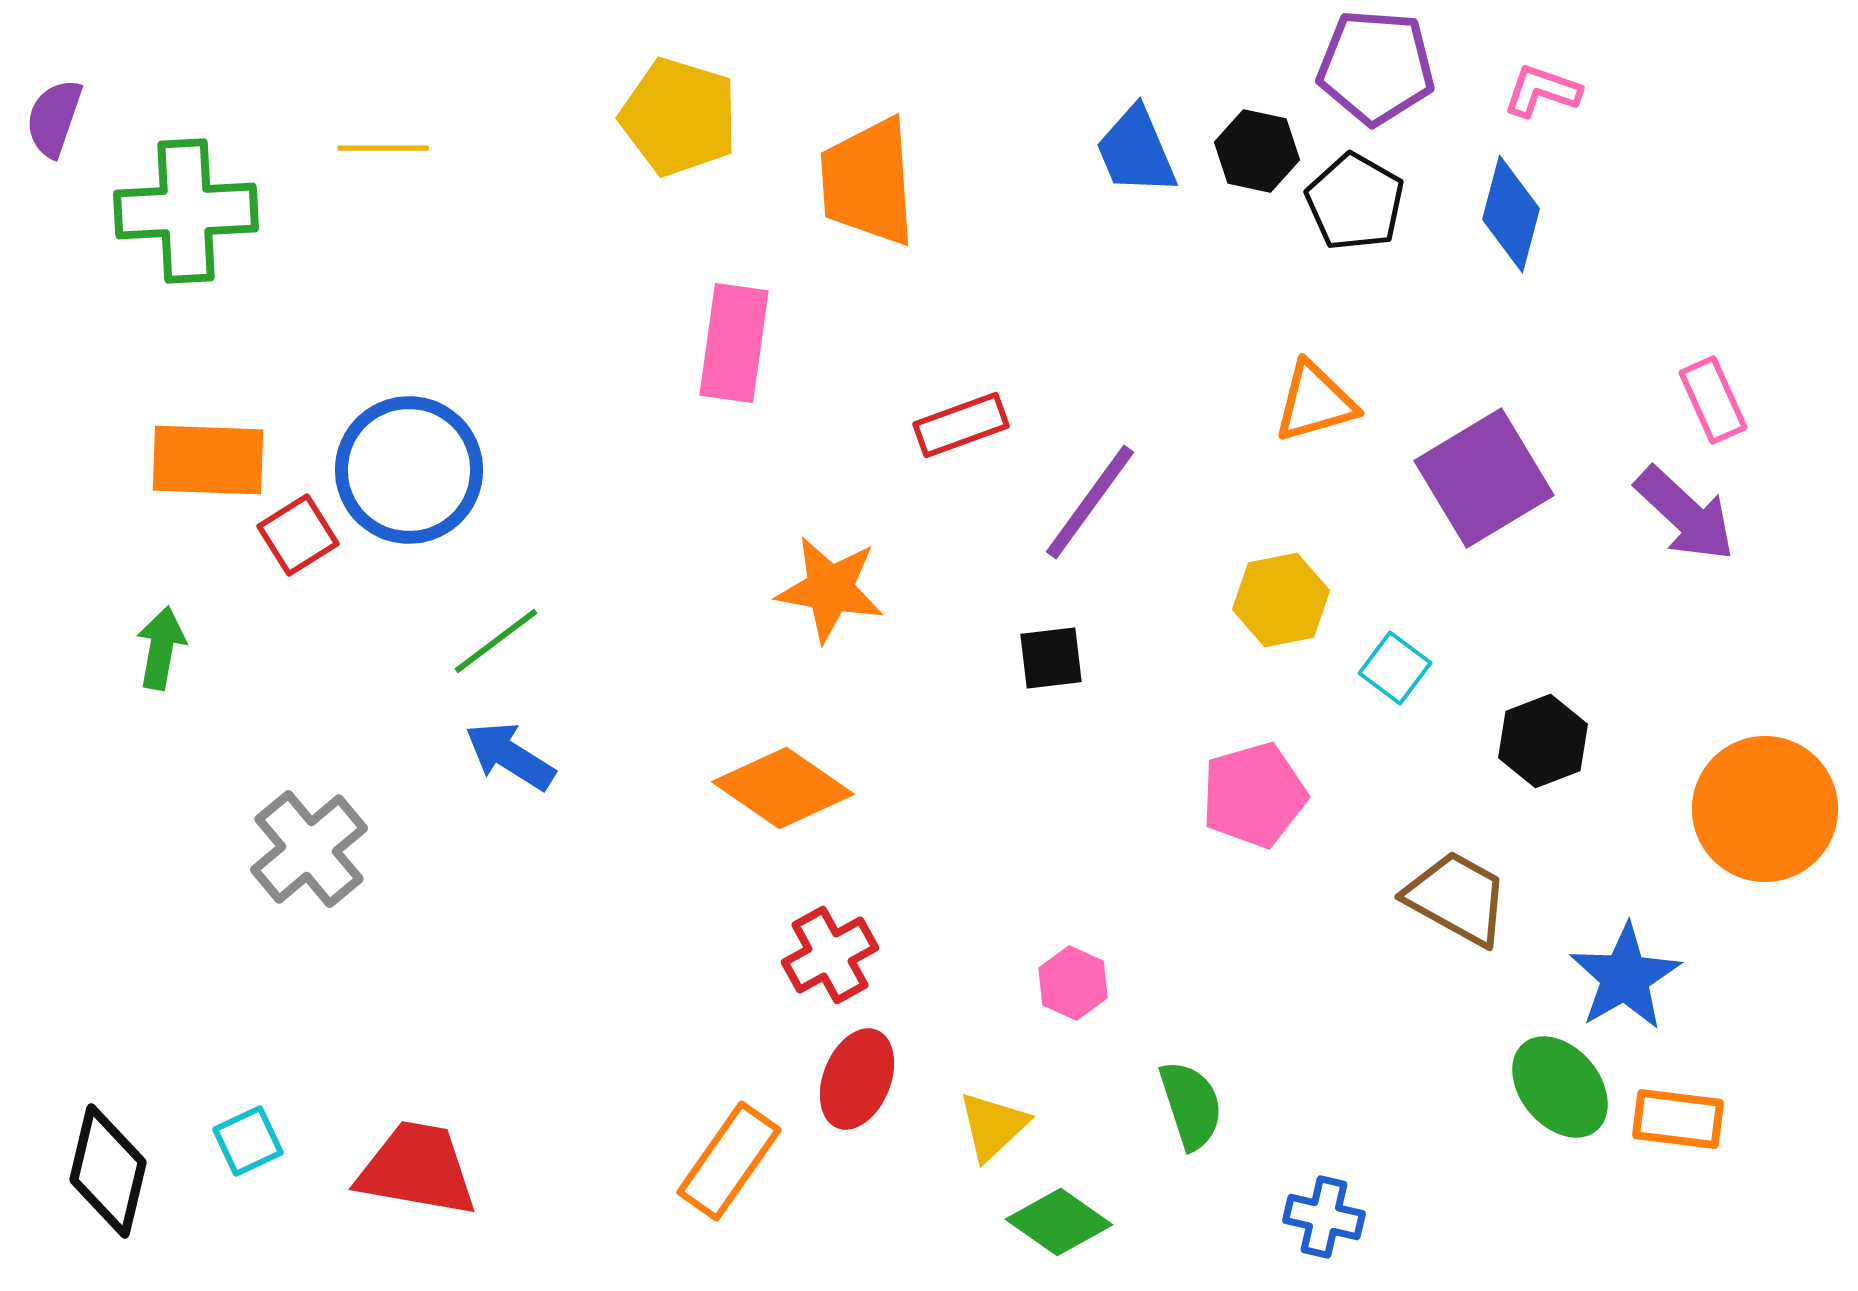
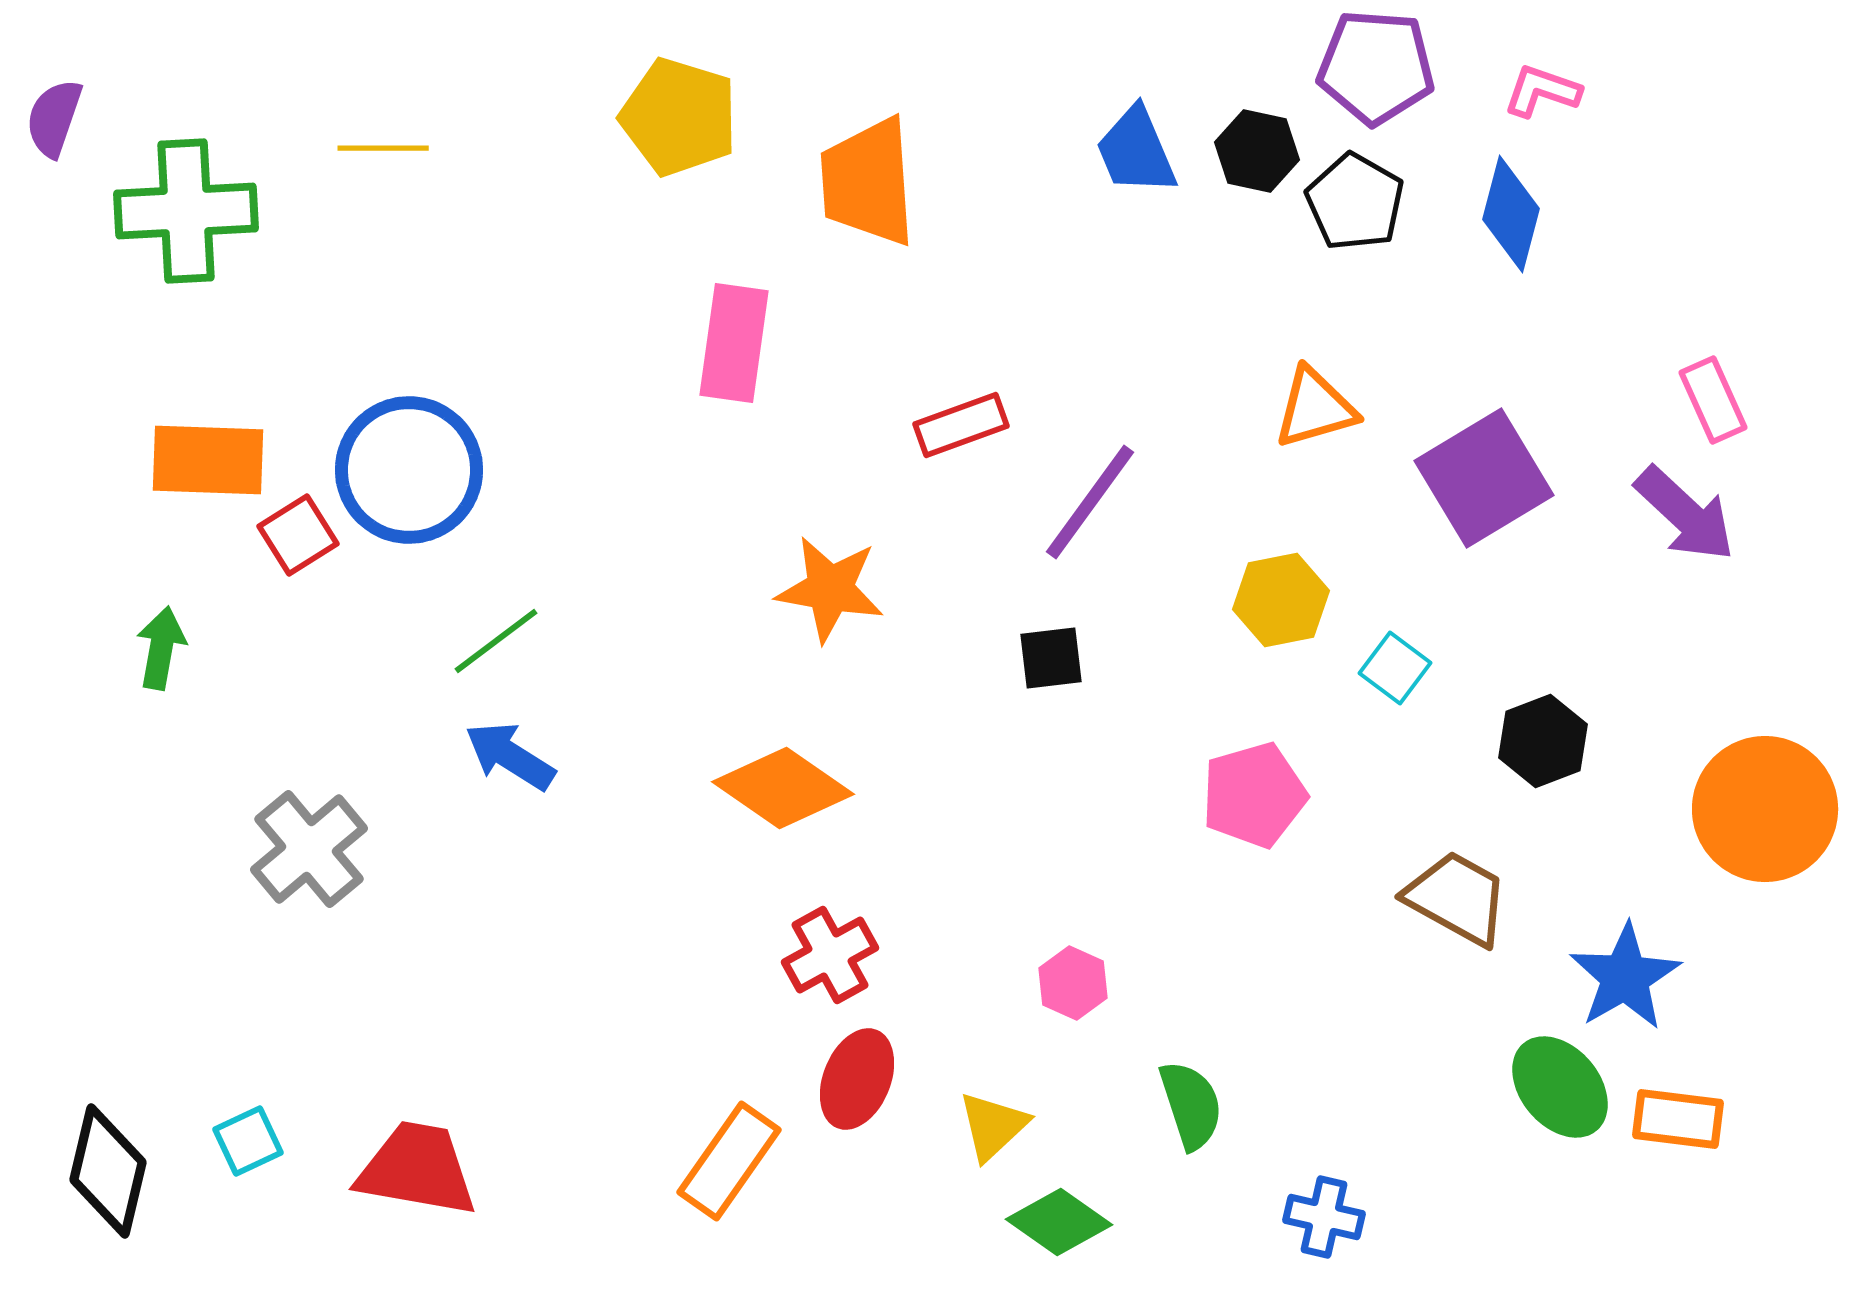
orange triangle at (1315, 402): moved 6 px down
